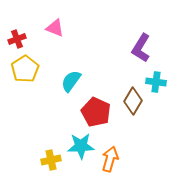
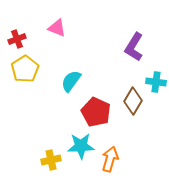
pink triangle: moved 2 px right
purple L-shape: moved 7 px left, 1 px up
